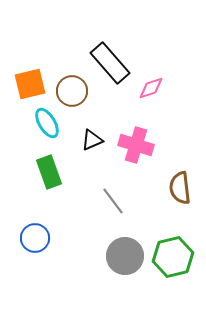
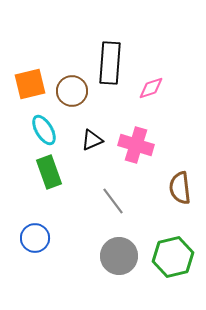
black rectangle: rotated 45 degrees clockwise
cyan ellipse: moved 3 px left, 7 px down
gray circle: moved 6 px left
